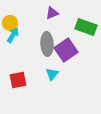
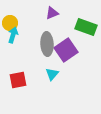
cyan arrow: rotated 14 degrees counterclockwise
